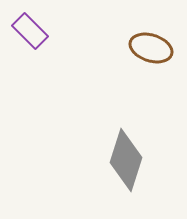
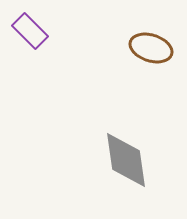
gray diamond: rotated 26 degrees counterclockwise
